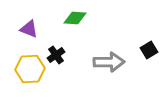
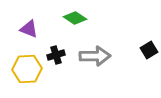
green diamond: rotated 30 degrees clockwise
black cross: rotated 18 degrees clockwise
gray arrow: moved 14 px left, 6 px up
yellow hexagon: moved 3 px left
